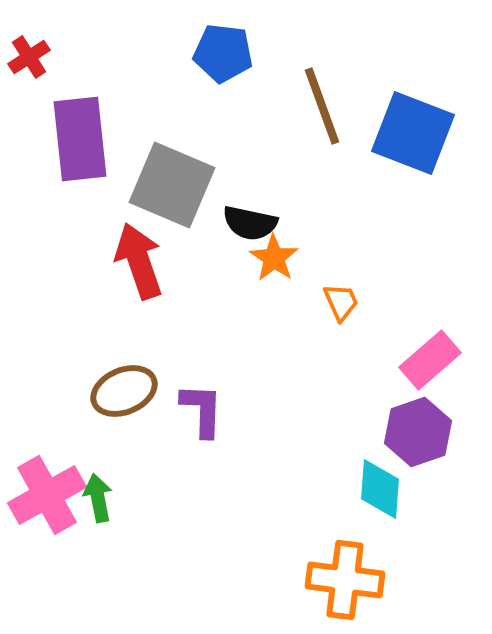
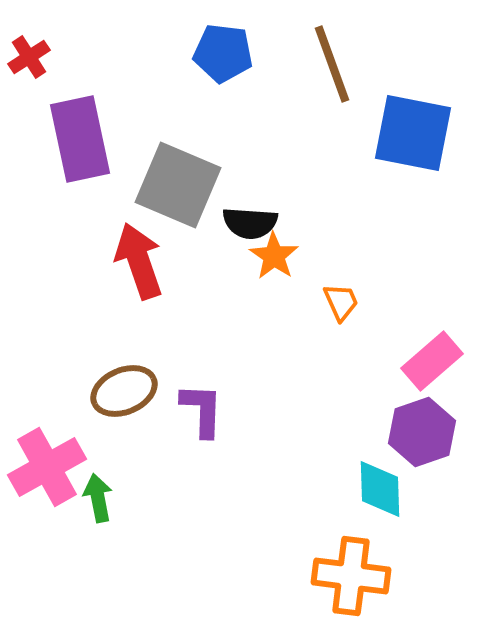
brown line: moved 10 px right, 42 px up
blue square: rotated 10 degrees counterclockwise
purple rectangle: rotated 6 degrees counterclockwise
gray square: moved 6 px right
black semicircle: rotated 8 degrees counterclockwise
orange star: moved 2 px up
pink rectangle: moved 2 px right, 1 px down
purple hexagon: moved 4 px right
cyan diamond: rotated 6 degrees counterclockwise
pink cross: moved 28 px up
orange cross: moved 6 px right, 4 px up
